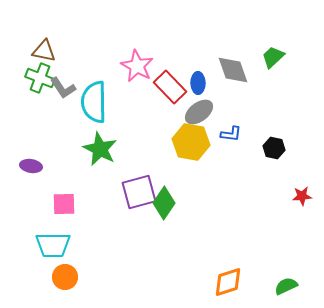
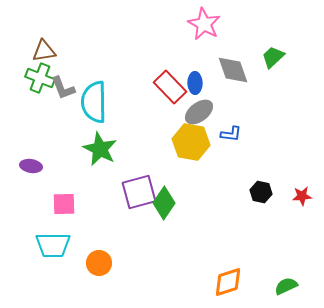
brown triangle: rotated 20 degrees counterclockwise
pink star: moved 67 px right, 42 px up
blue ellipse: moved 3 px left
gray L-shape: rotated 12 degrees clockwise
black hexagon: moved 13 px left, 44 px down
orange circle: moved 34 px right, 14 px up
